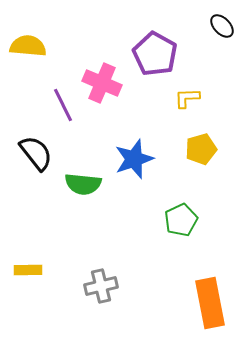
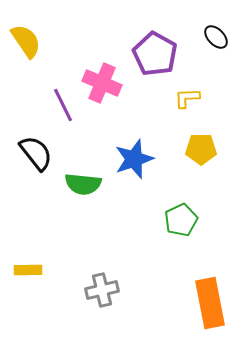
black ellipse: moved 6 px left, 11 px down
yellow semicircle: moved 2 px left, 5 px up; rotated 51 degrees clockwise
yellow pentagon: rotated 16 degrees clockwise
gray cross: moved 1 px right, 4 px down
